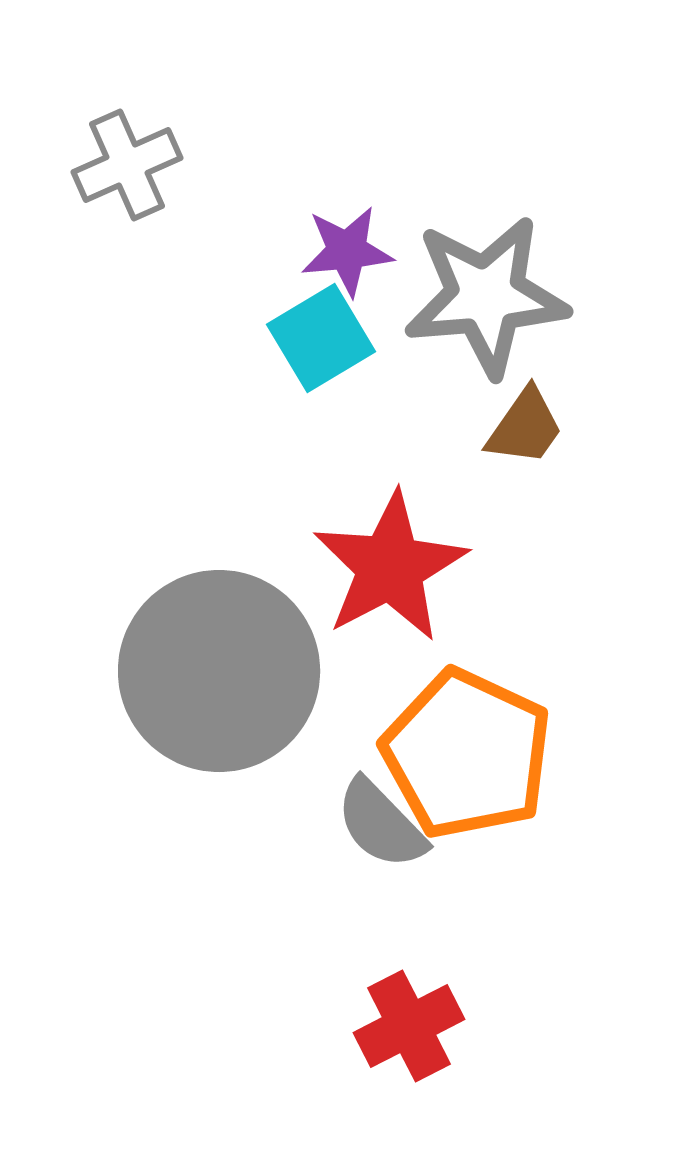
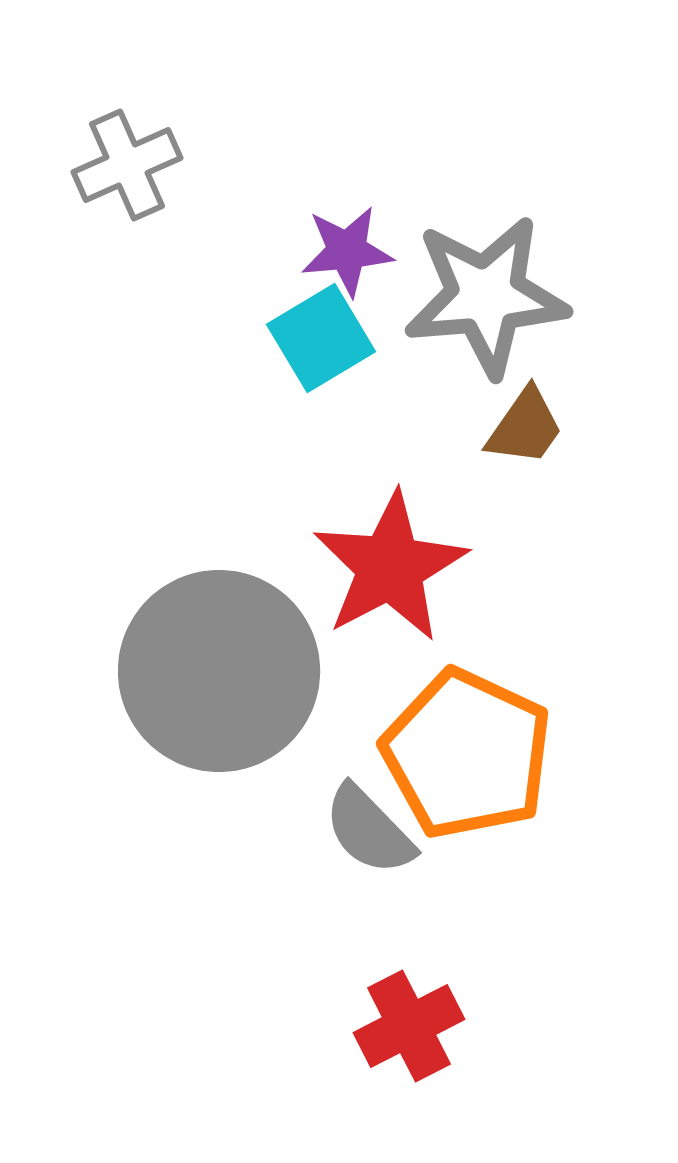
gray semicircle: moved 12 px left, 6 px down
